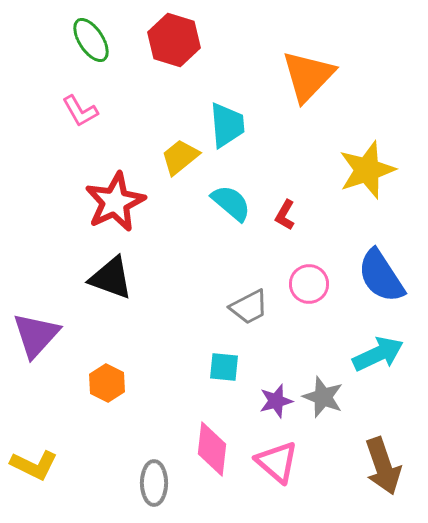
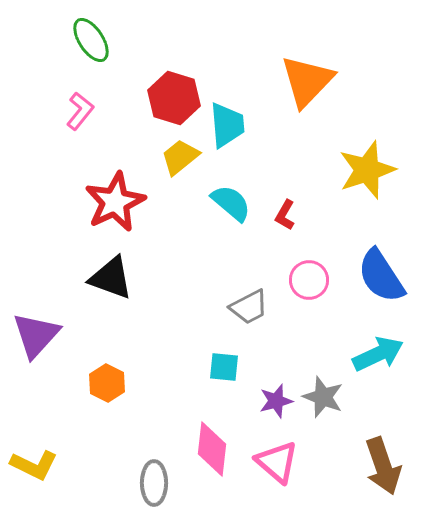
red hexagon: moved 58 px down
orange triangle: moved 1 px left, 5 px down
pink L-shape: rotated 111 degrees counterclockwise
pink circle: moved 4 px up
